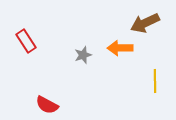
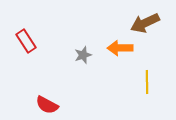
yellow line: moved 8 px left, 1 px down
